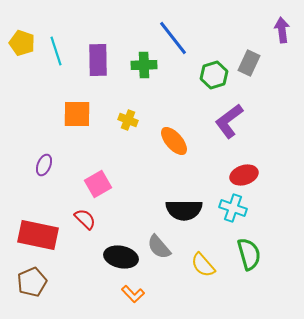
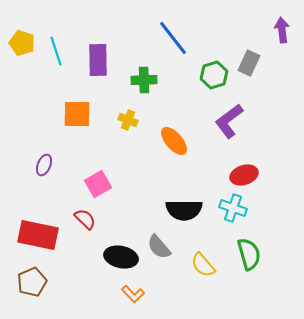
green cross: moved 15 px down
